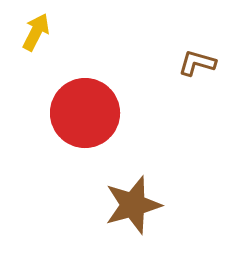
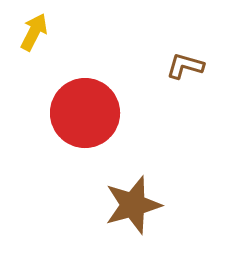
yellow arrow: moved 2 px left
brown L-shape: moved 12 px left, 3 px down
